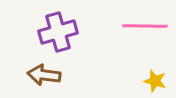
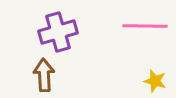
brown arrow: rotated 80 degrees clockwise
